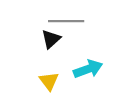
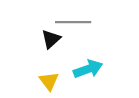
gray line: moved 7 px right, 1 px down
